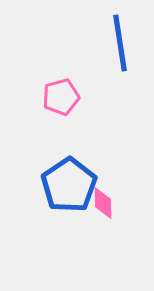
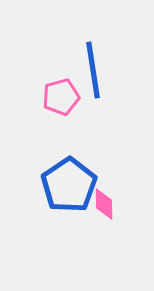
blue line: moved 27 px left, 27 px down
pink diamond: moved 1 px right, 1 px down
